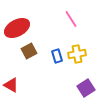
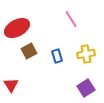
yellow cross: moved 9 px right
red triangle: rotated 28 degrees clockwise
